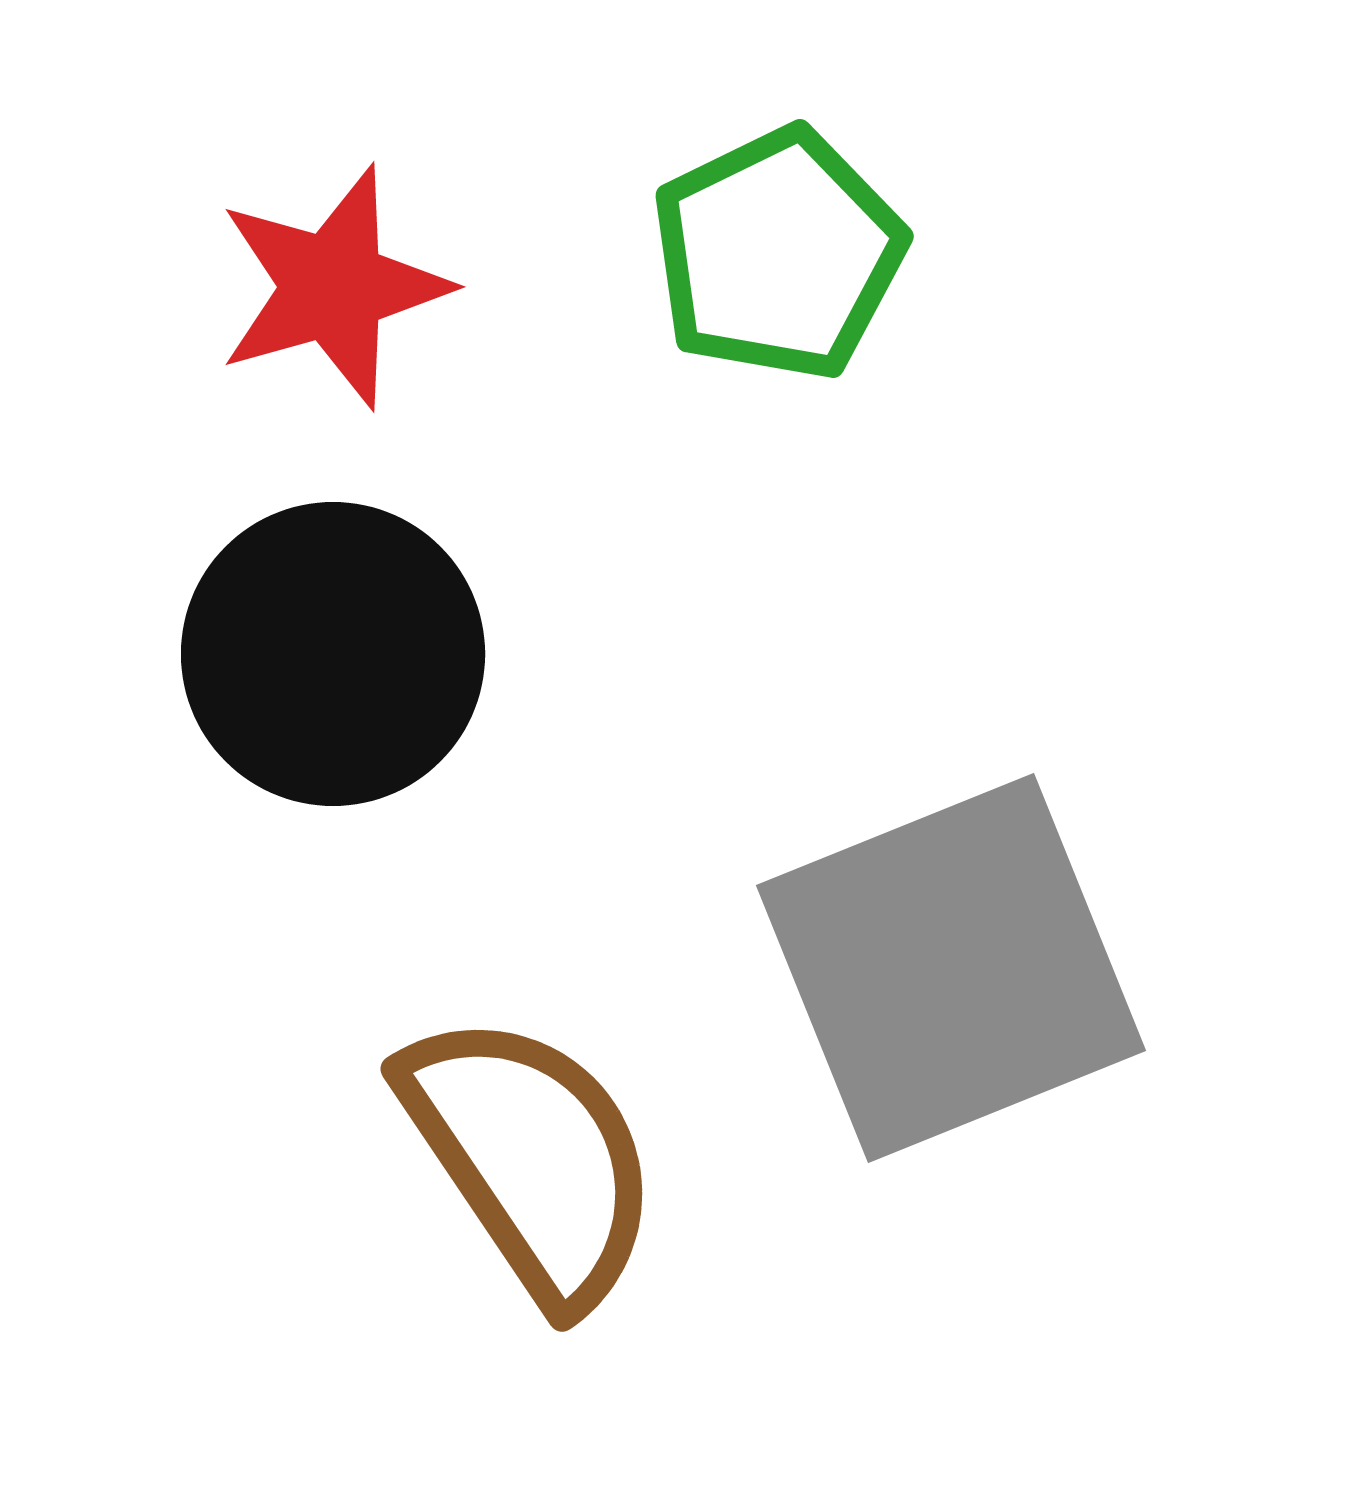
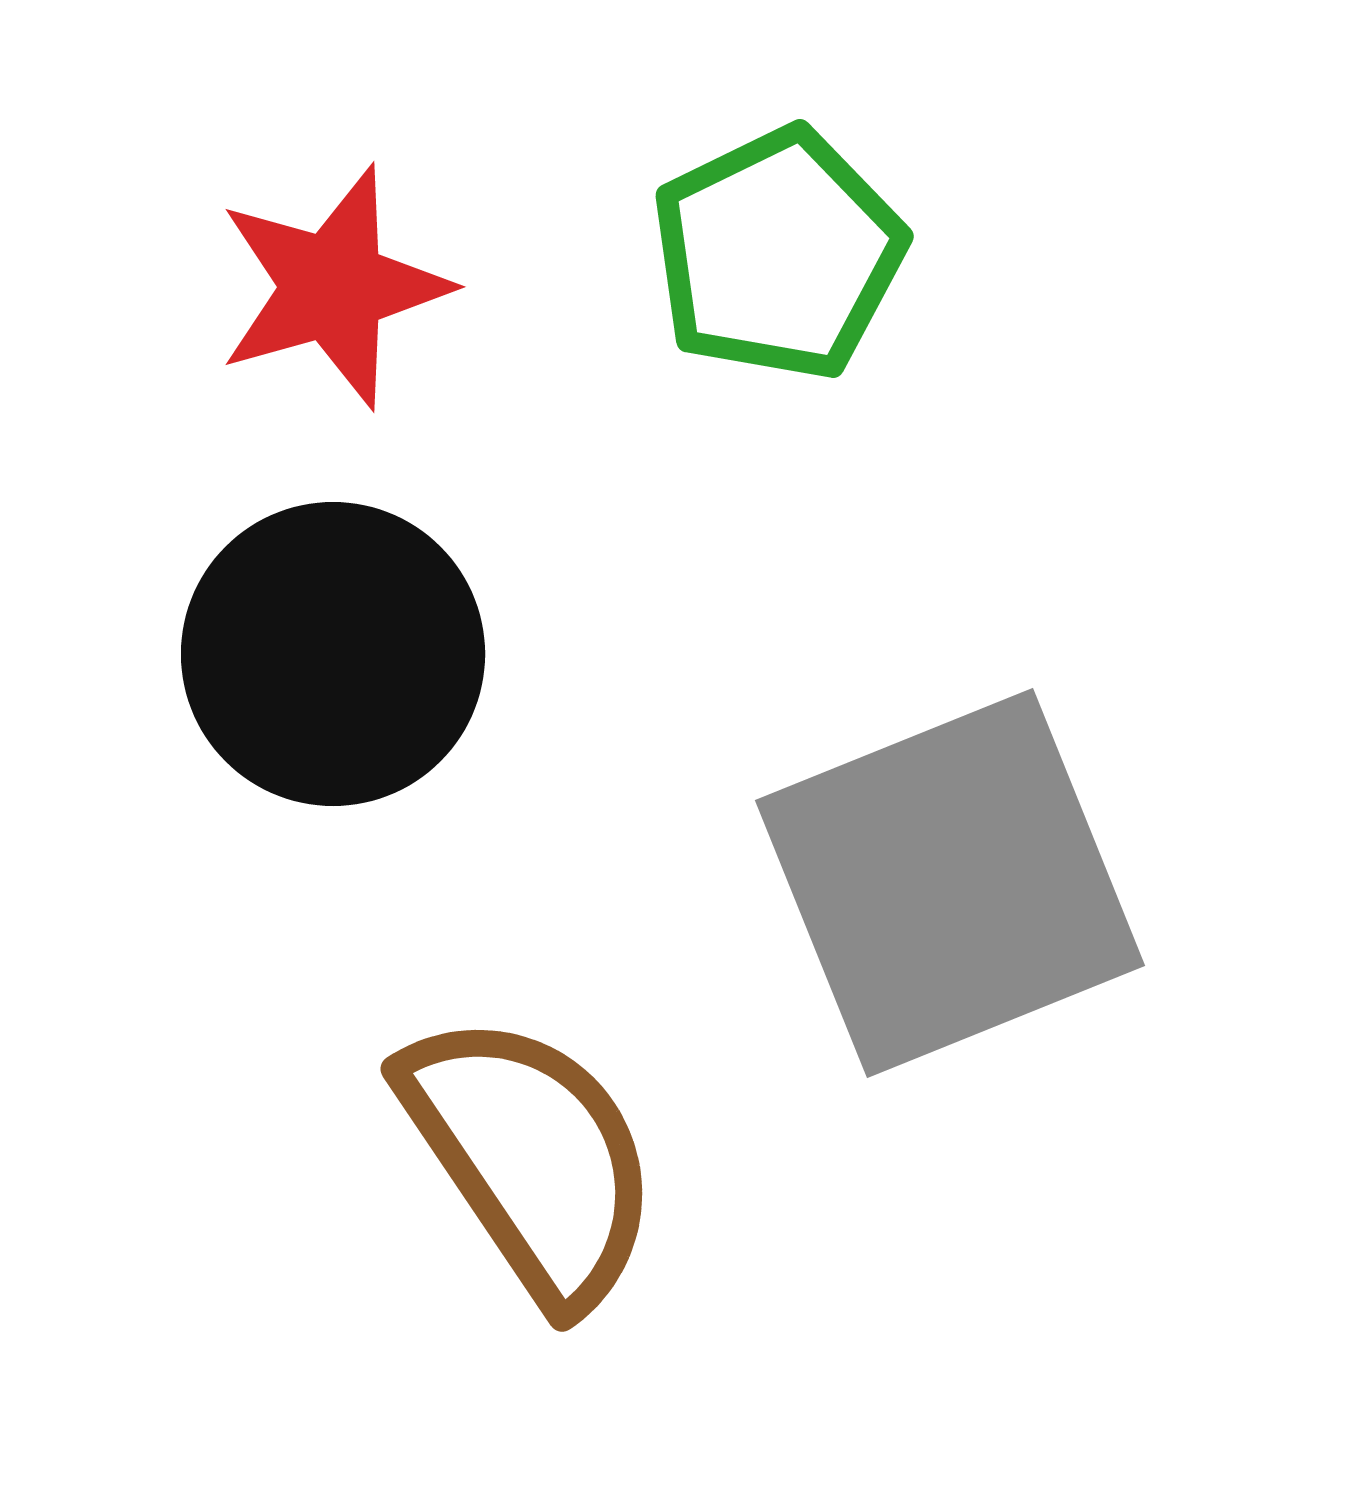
gray square: moved 1 px left, 85 px up
